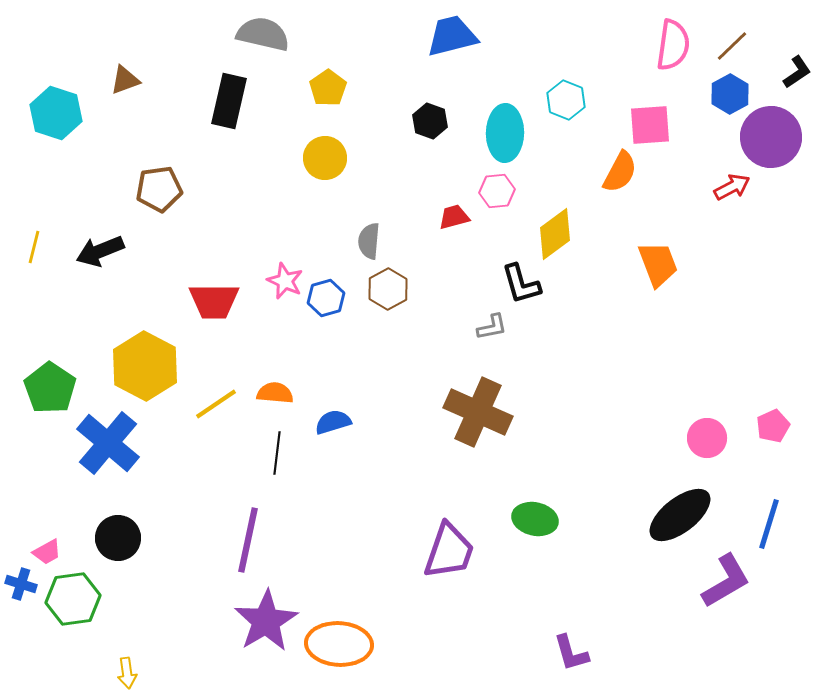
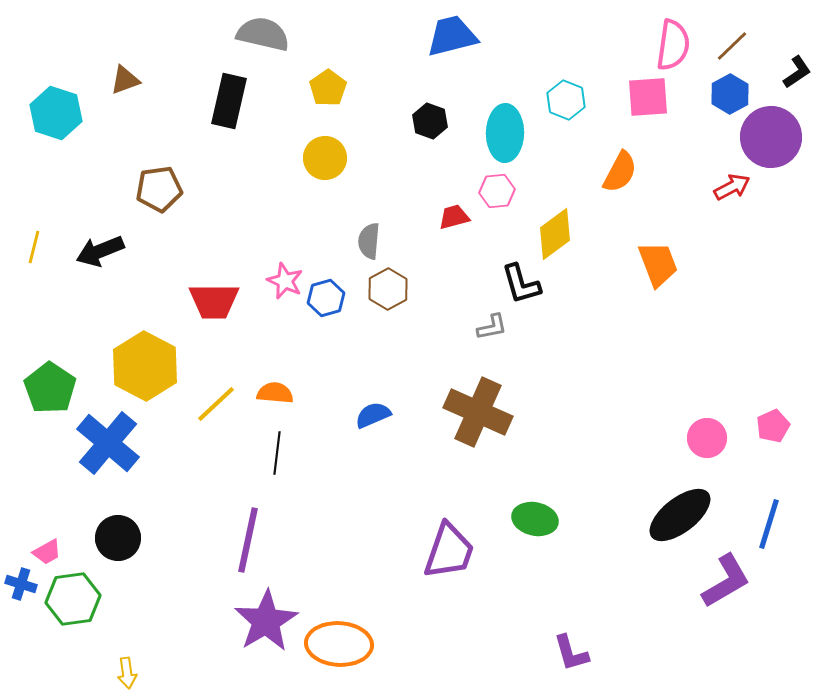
pink square at (650, 125): moved 2 px left, 28 px up
yellow line at (216, 404): rotated 9 degrees counterclockwise
blue semicircle at (333, 422): moved 40 px right, 7 px up; rotated 6 degrees counterclockwise
